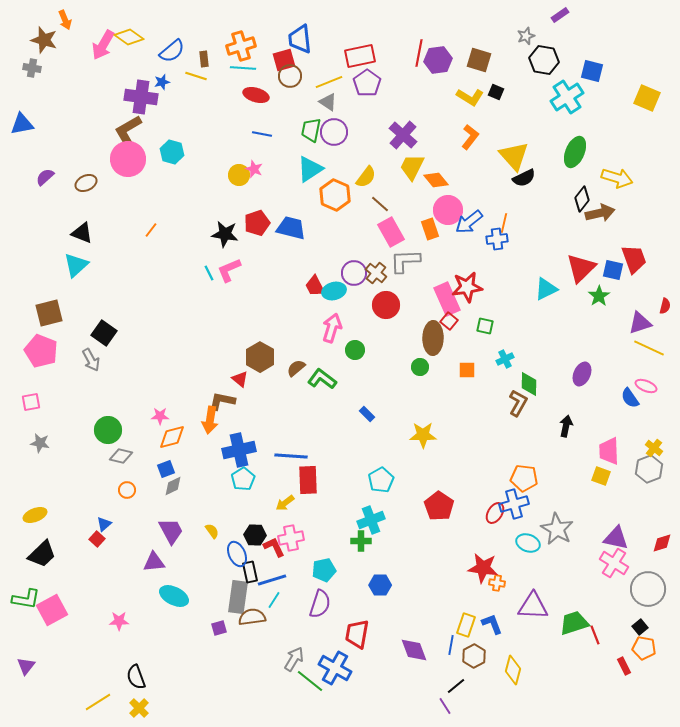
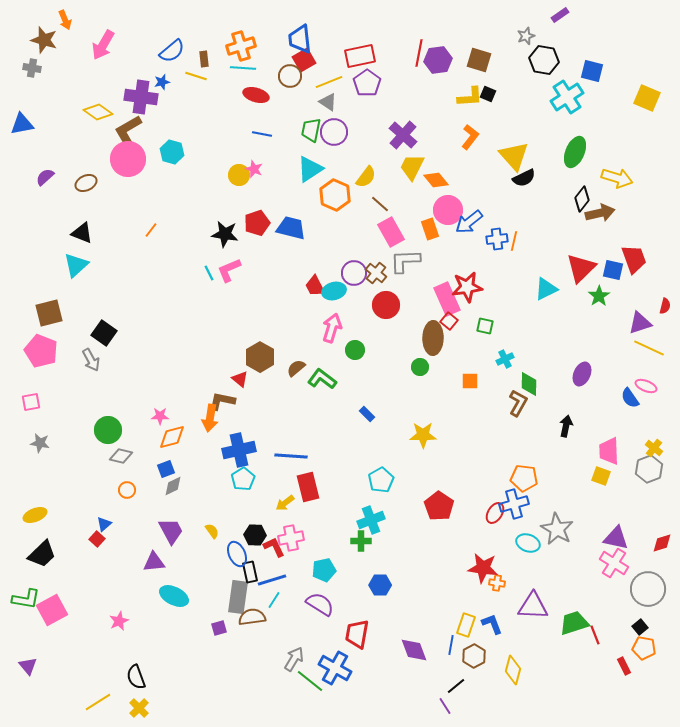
yellow diamond at (129, 37): moved 31 px left, 75 px down
red square at (284, 60): moved 20 px right; rotated 15 degrees counterclockwise
black square at (496, 92): moved 8 px left, 2 px down
yellow L-shape at (470, 97): rotated 36 degrees counterclockwise
orange line at (504, 223): moved 10 px right, 18 px down
orange square at (467, 370): moved 3 px right, 11 px down
orange arrow at (210, 420): moved 2 px up
red rectangle at (308, 480): moved 7 px down; rotated 12 degrees counterclockwise
purple semicircle at (320, 604): rotated 76 degrees counterclockwise
pink star at (119, 621): rotated 24 degrees counterclockwise
purple triangle at (26, 666): moved 2 px right; rotated 18 degrees counterclockwise
